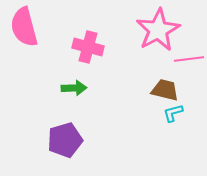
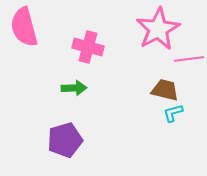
pink star: moved 1 px up
